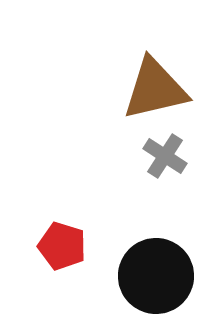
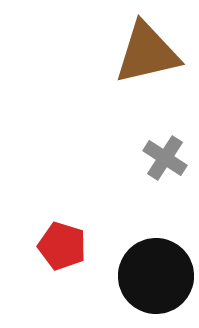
brown triangle: moved 8 px left, 36 px up
gray cross: moved 2 px down
